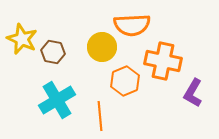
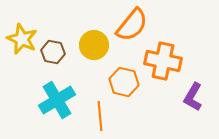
orange semicircle: rotated 48 degrees counterclockwise
yellow circle: moved 8 px left, 2 px up
orange hexagon: moved 1 px left, 1 px down; rotated 24 degrees counterclockwise
purple L-shape: moved 4 px down
